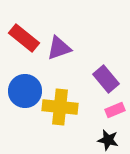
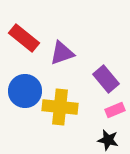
purple triangle: moved 3 px right, 5 px down
